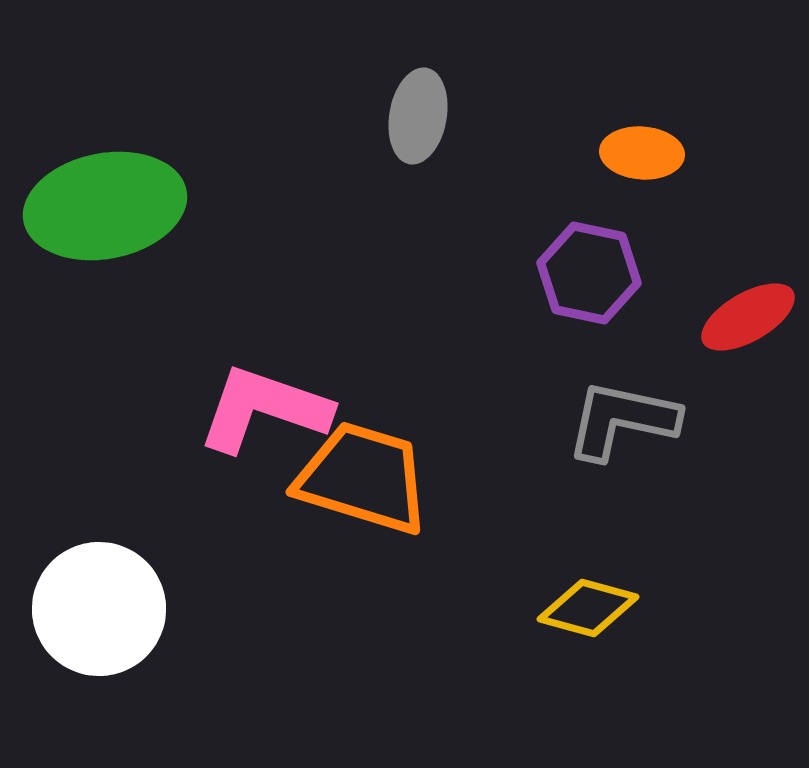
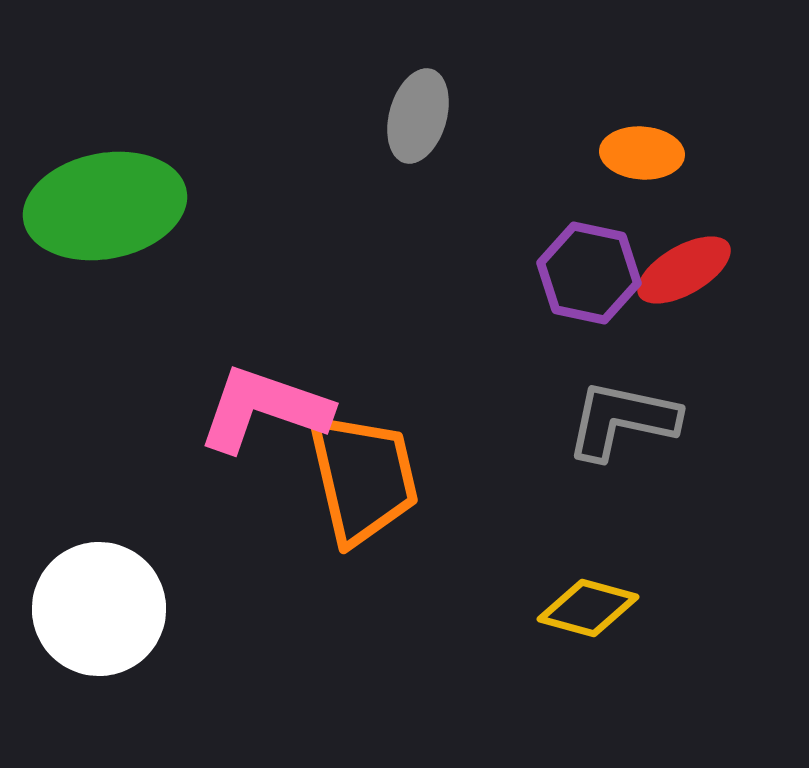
gray ellipse: rotated 6 degrees clockwise
red ellipse: moved 64 px left, 47 px up
orange trapezoid: rotated 60 degrees clockwise
